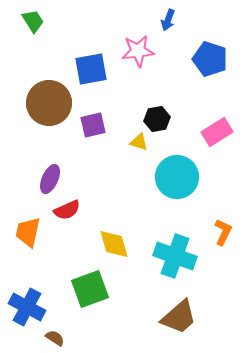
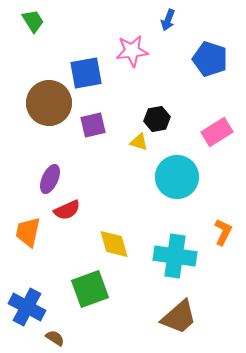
pink star: moved 6 px left
blue square: moved 5 px left, 4 px down
cyan cross: rotated 12 degrees counterclockwise
